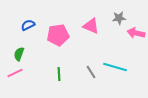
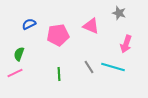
gray star: moved 5 px up; rotated 24 degrees clockwise
blue semicircle: moved 1 px right, 1 px up
pink arrow: moved 10 px left, 11 px down; rotated 84 degrees counterclockwise
cyan line: moved 2 px left
gray line: moved 2 px left, 5 px up
